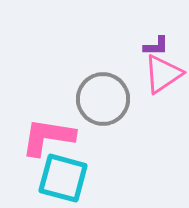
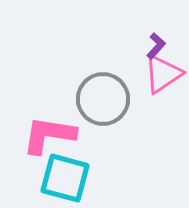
purple L-shape: rotated 48 degrees counterclockwise
pink L-shape: moved 1 px right, 2 px up
cyan square: moved 2 px right
